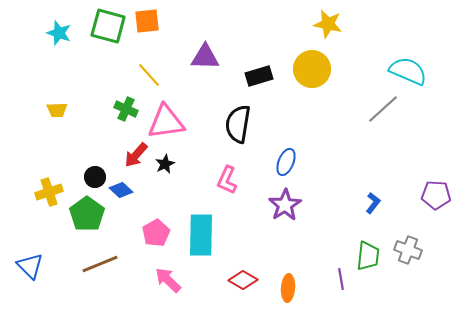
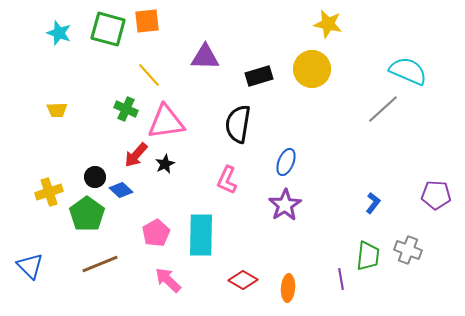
green square: moved 3 px down
